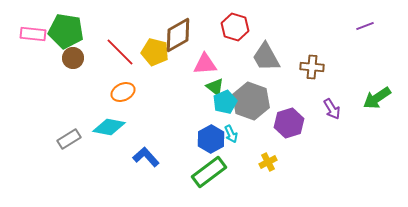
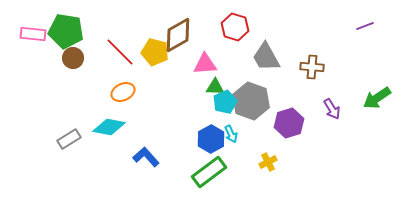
green triangle: rotated 36 degrees counterclockwise
